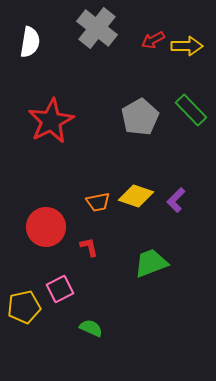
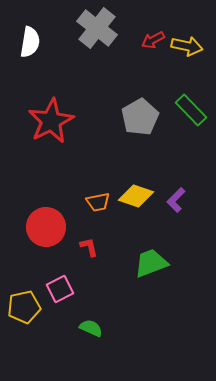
yellow arrow: rotated 12 degrees clockwise
